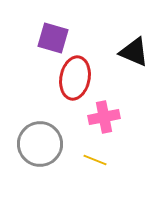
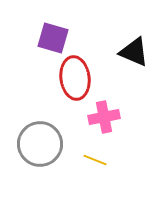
red ellipse: rotated 18 degrees counterclockwise
